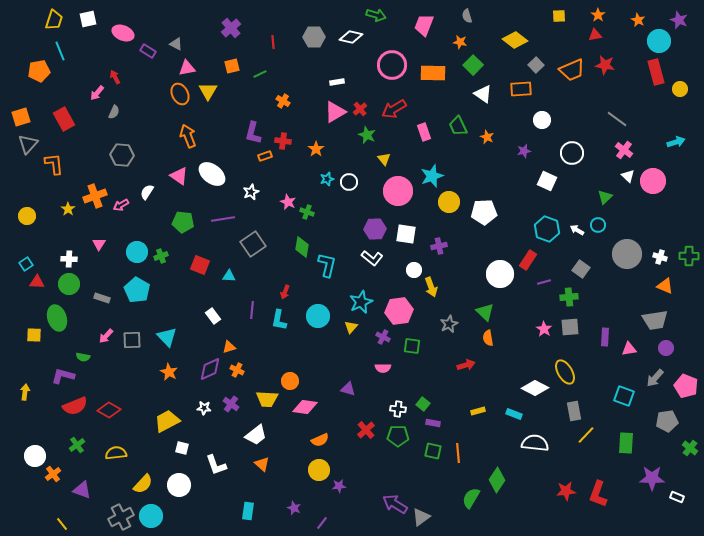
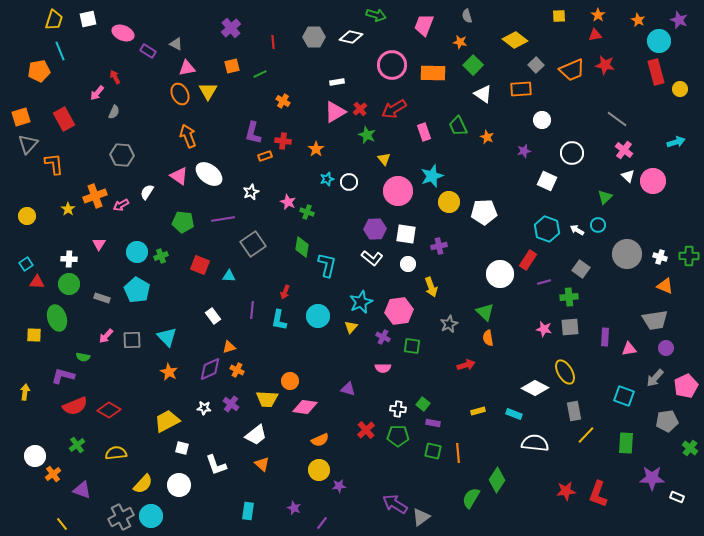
white ellipse at (212, 174): moved 3 px left
white circle at (414, 270): moved 6 px left, 6 px up
pink star at (544, 329): rotated 21 degrees counterclockwise
pink pentagon at (686, 386): rotated 25 degrees clockwise
